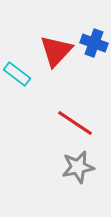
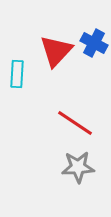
blue cross: rotated 8 degrees clockwise
cyan rectangle: rotated 56 degrees clockwise
gray star: rotated 8 degrees clockwise
